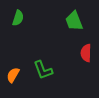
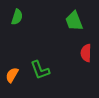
green semicircle: moved 1 px left, 1 px up
green L-shape: moved 3 px left
orange semicircle: moved 1 px left
